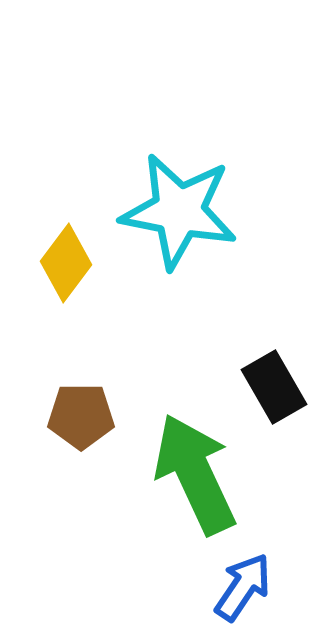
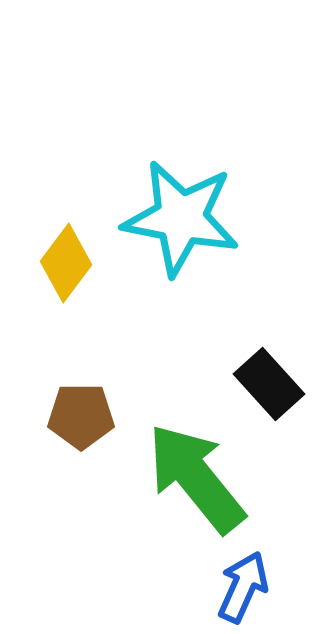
cyan star: moved 2 px right, 7 px down
black rectangle: moved 5 px left, 3 px up; rotated 12 degrees counterclockwise
green arrow: moved 1 px right, 4 px down; rotated 14 degrees counterclockwise
blue arrow: rotated 10 degrees counterclockwise
